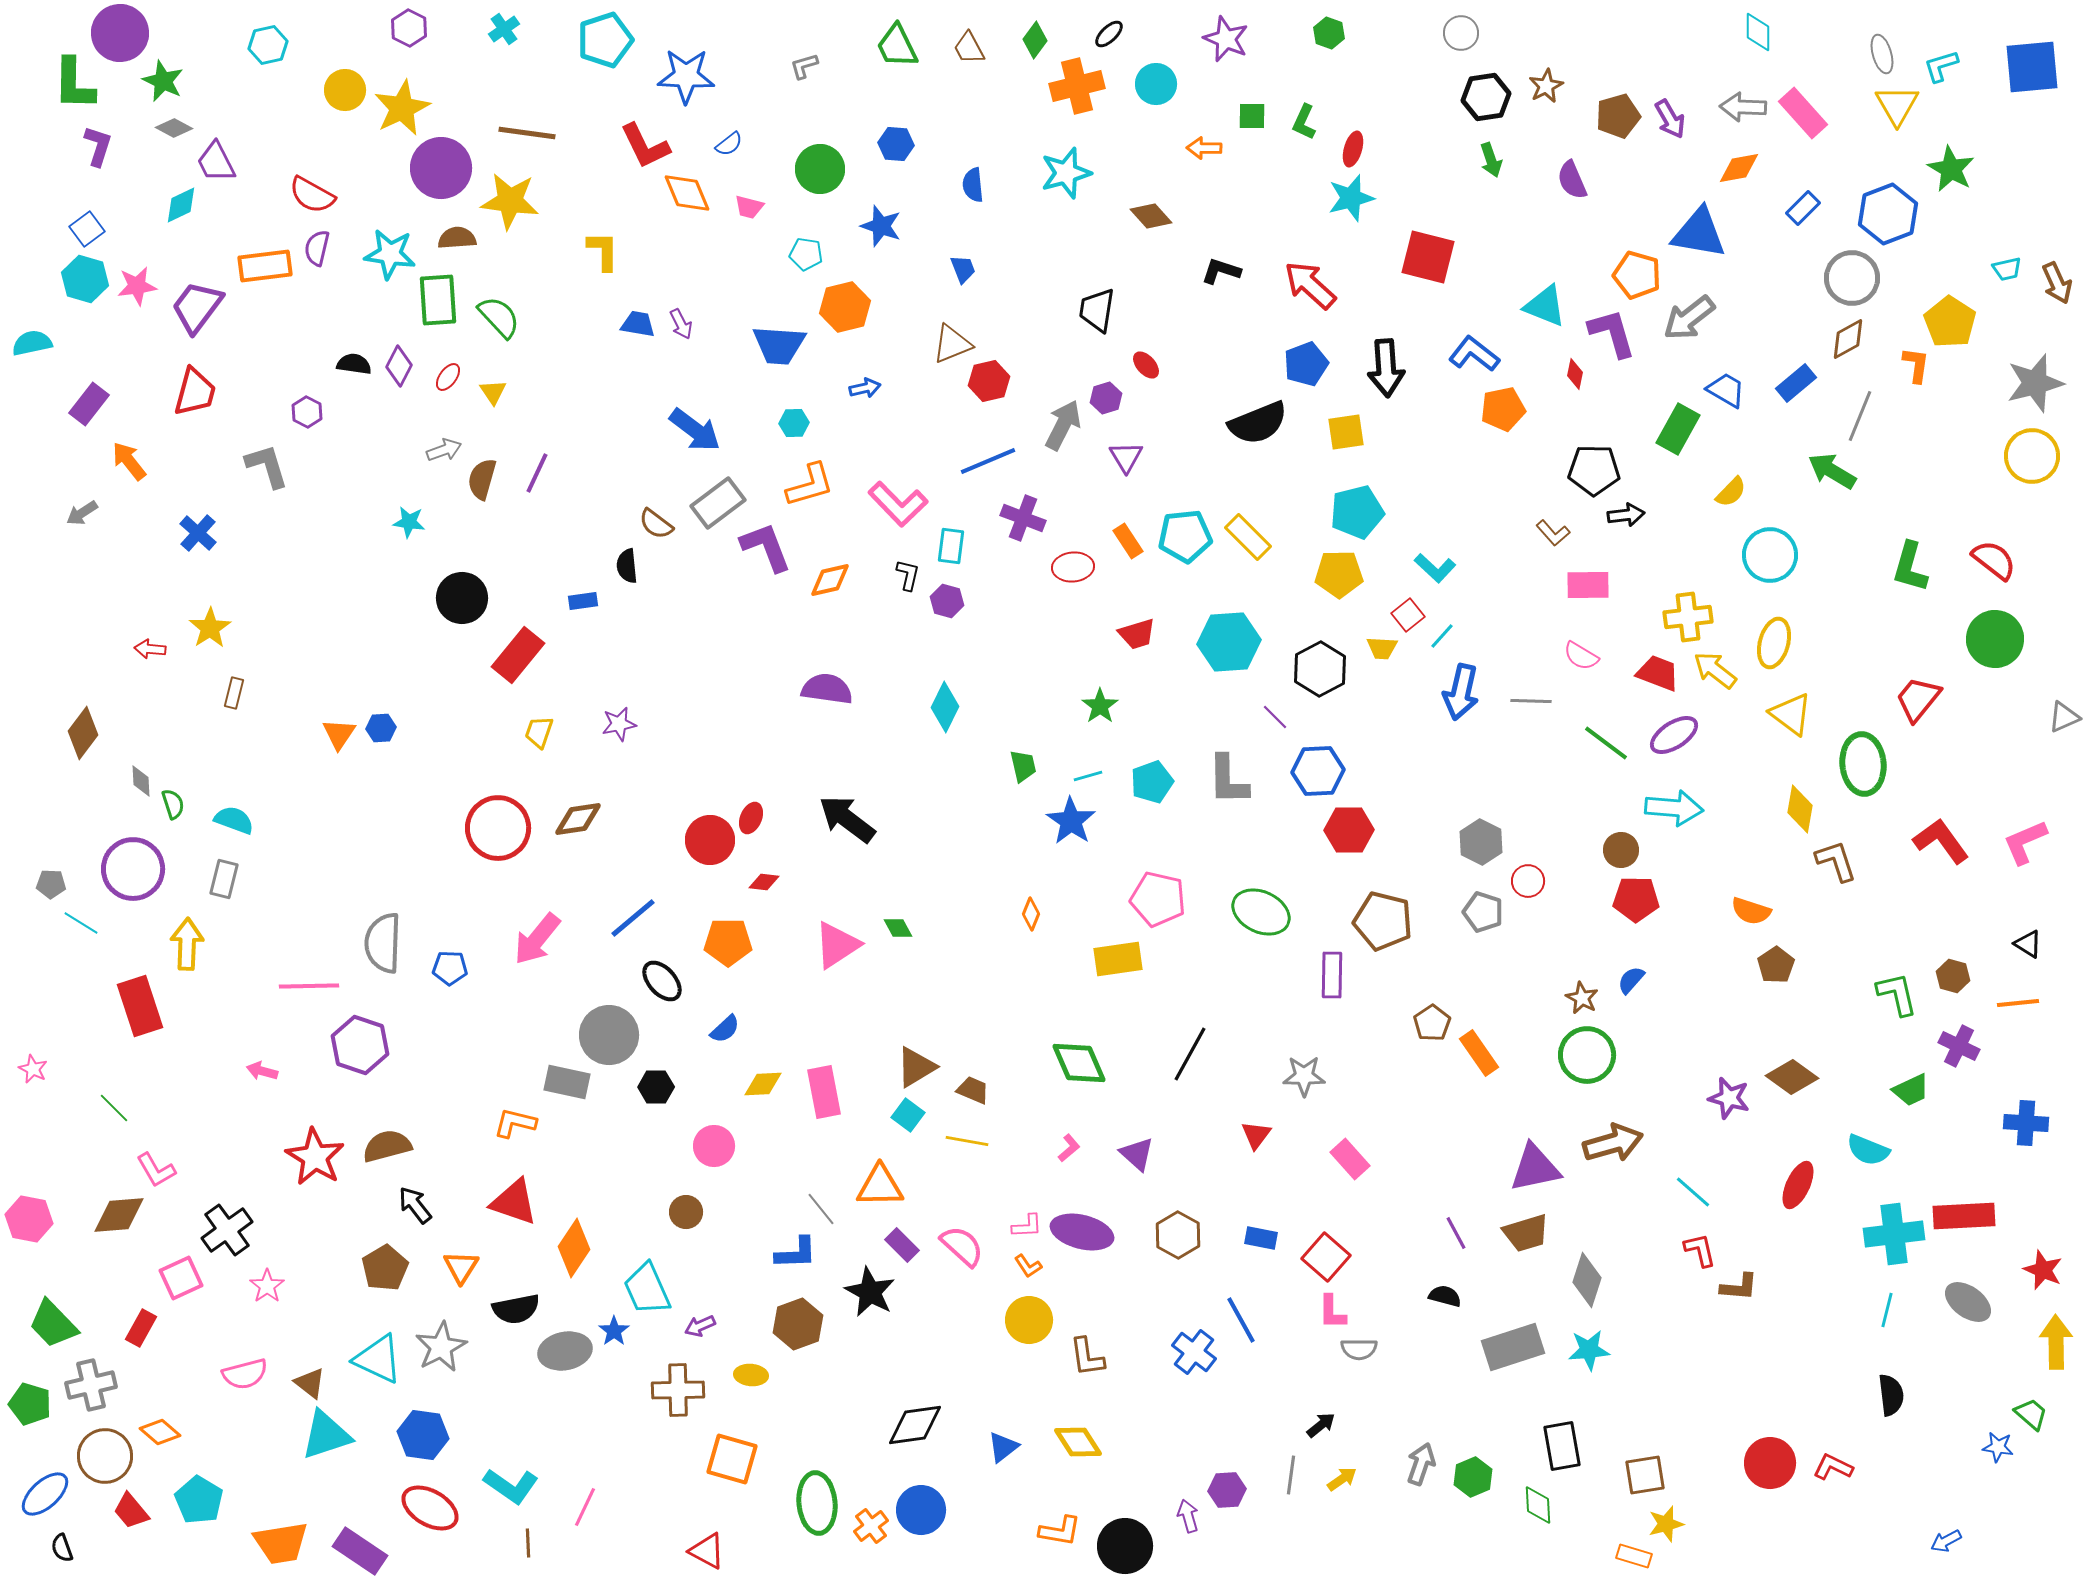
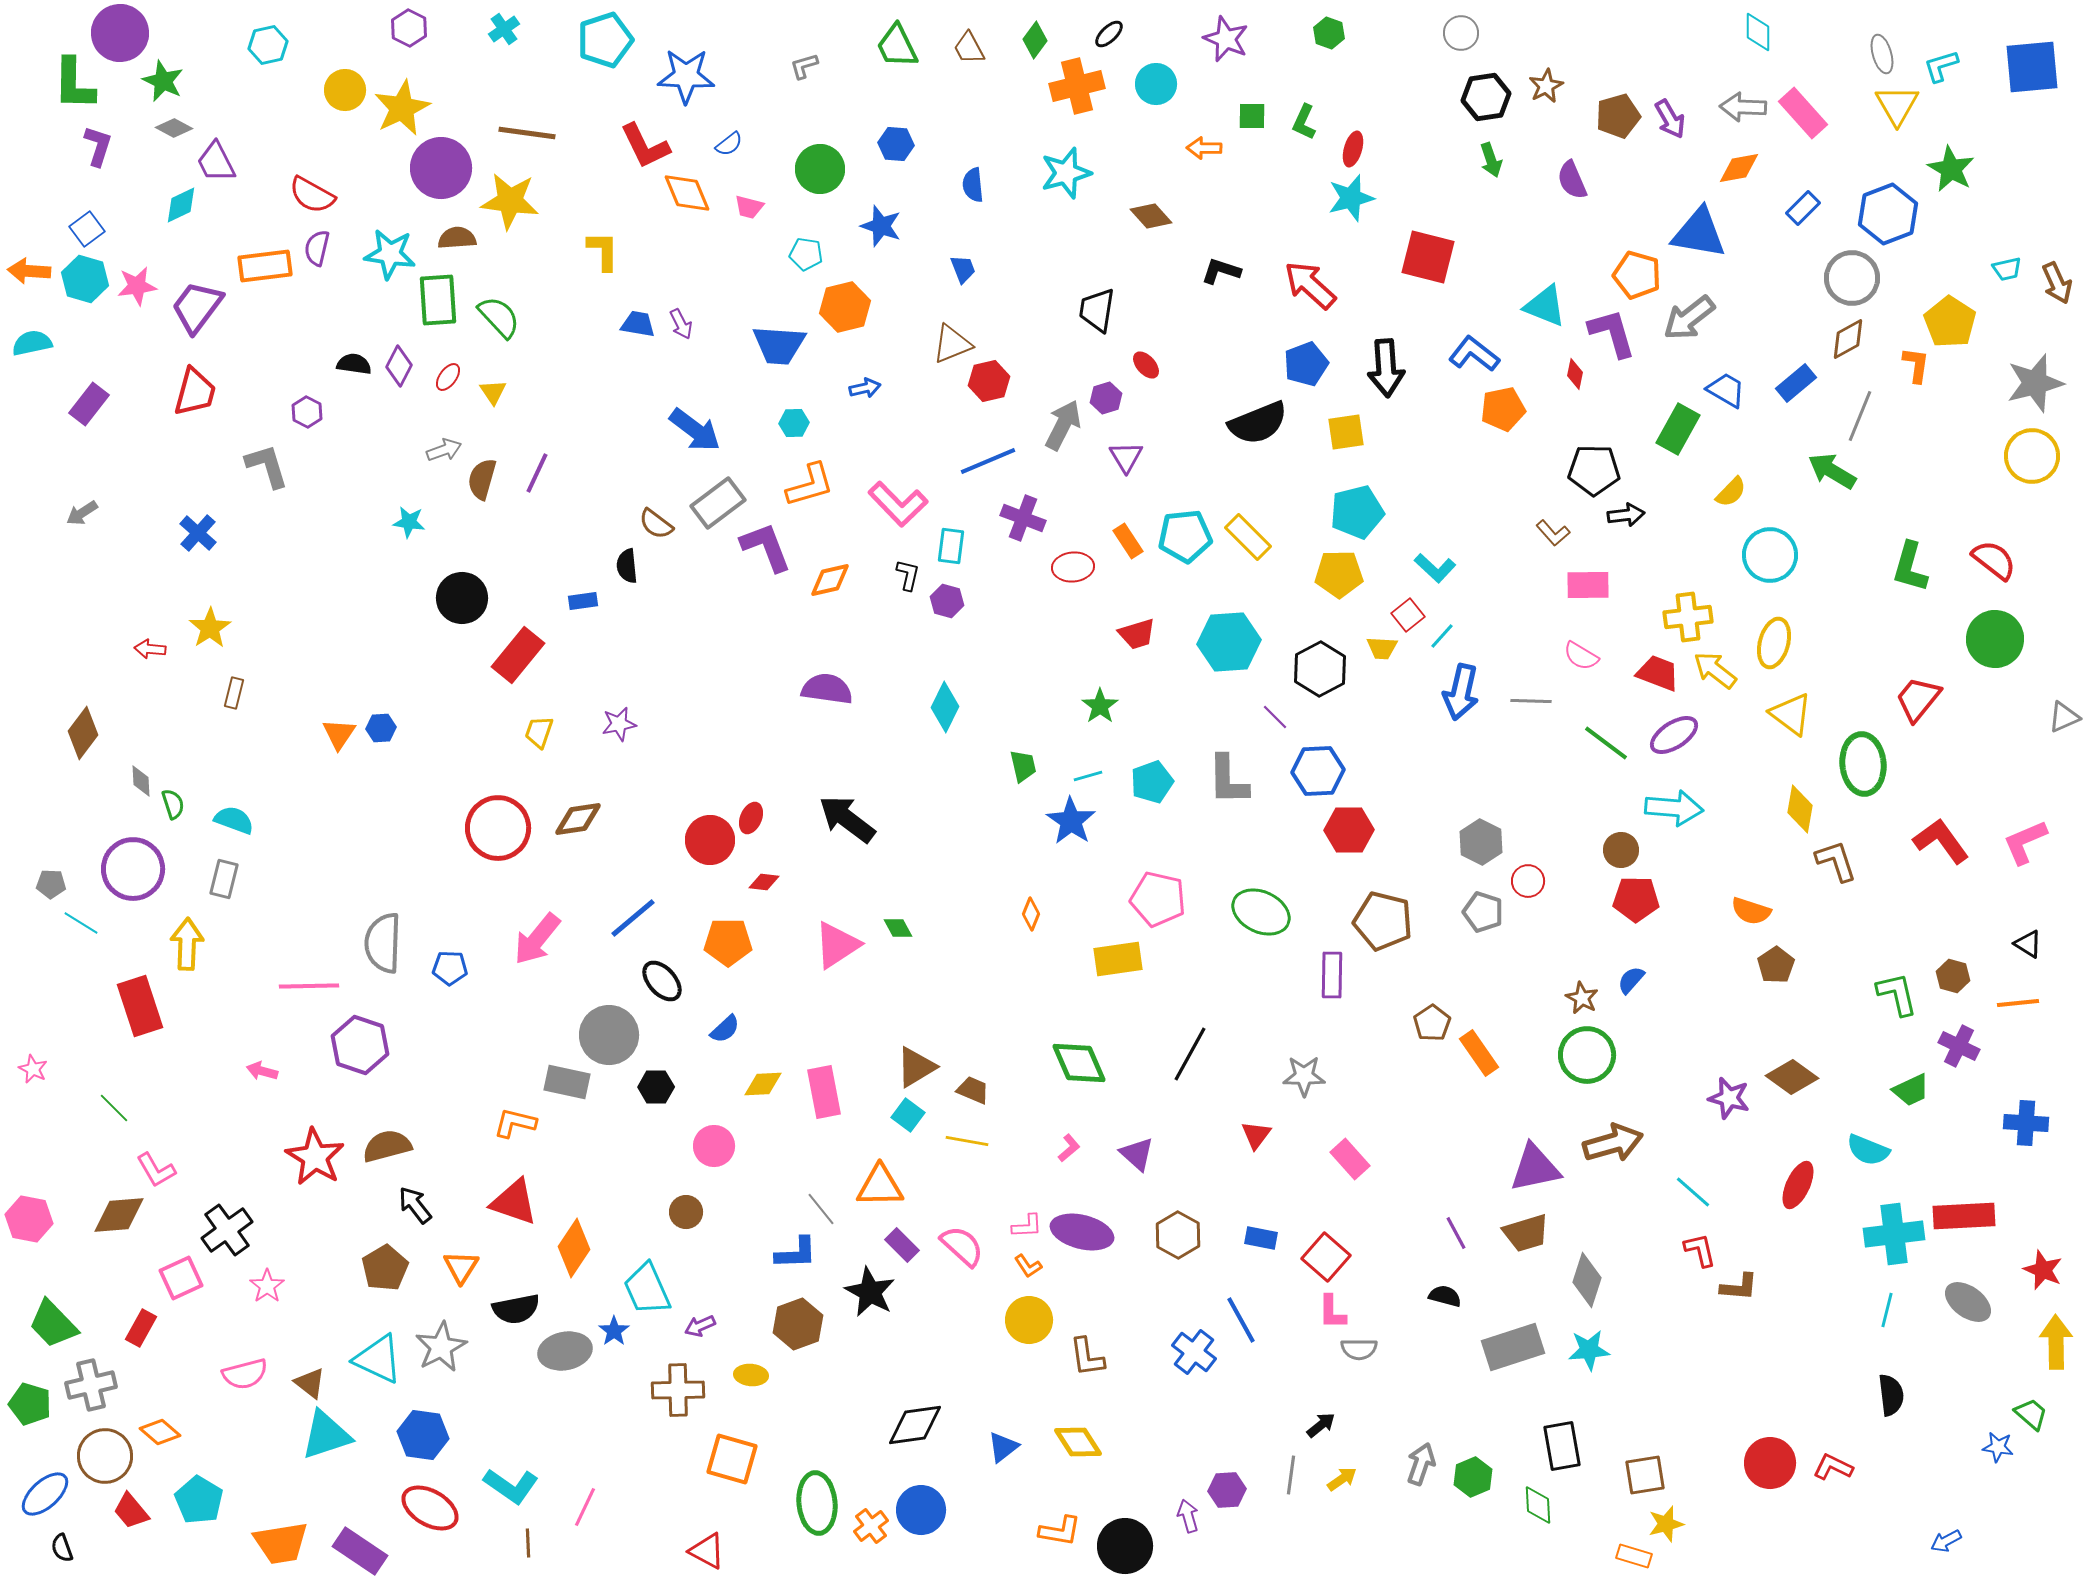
orange arrow at (129, 461): moved 100 px left, 190 px up; rotated 48 degrees counterclockwise
